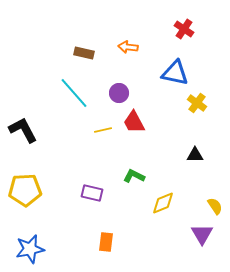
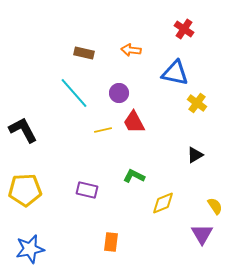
orange arrow: moved 3 px right, 3 px down
black triangle: rotated 30 degrees counterclockwise
purple rectangle: moved 5 px left, 3 px up
orange rectangle: moved 5 px right
